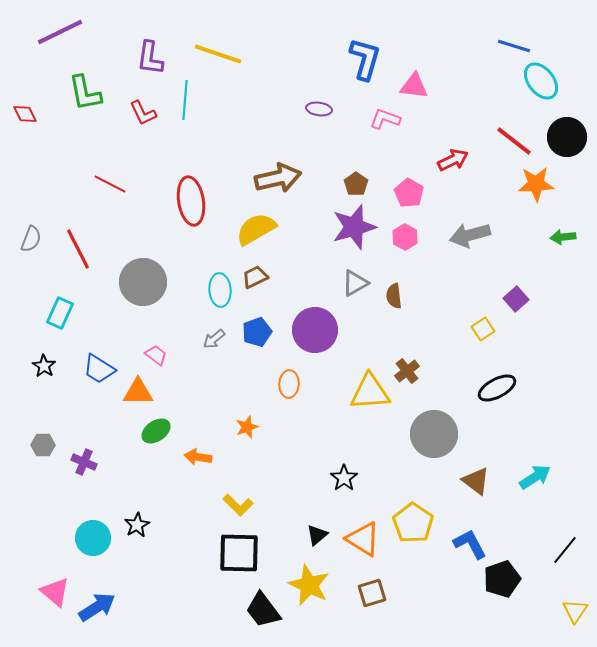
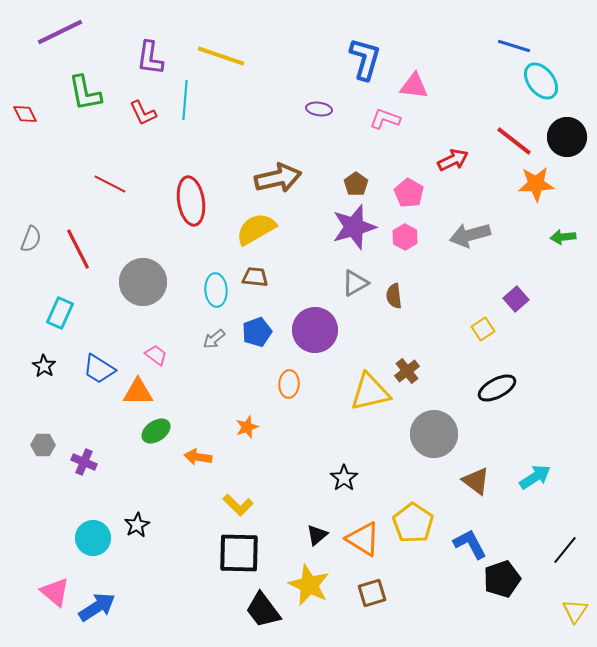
yellow line at (218, 54): moved 3 px right, 2 px down
brown trapezoid at (255, 277): rotated 32 degrees clockwise
cyan ellipse at (220, 290): moved 4 px left
yellow triangle at (370, 392): rotated 9 degrees counterclockwise
